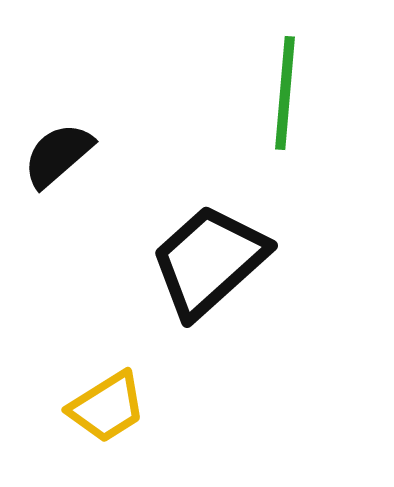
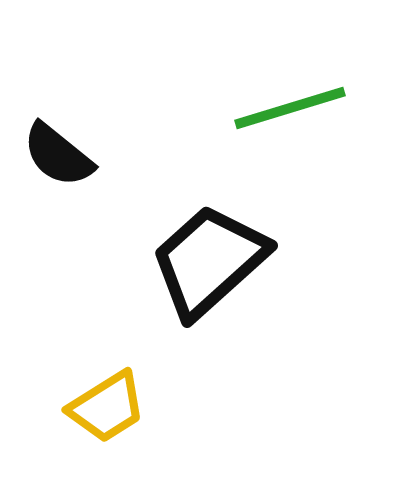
green line: moved 5 px right, 15 px down; rotated 68 degrees clockwise
black semicircle: rotated 100 degrees counterclockwise
